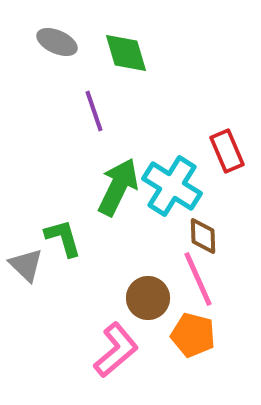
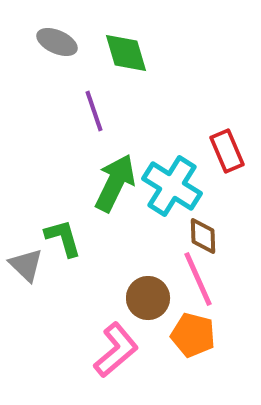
green arrow: moved 3 px left, 4 px up
